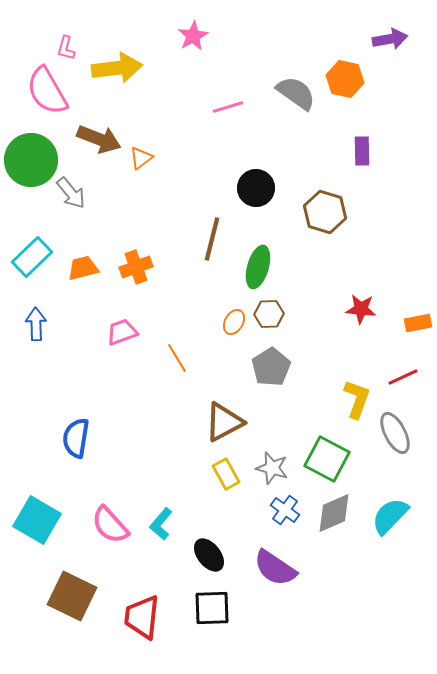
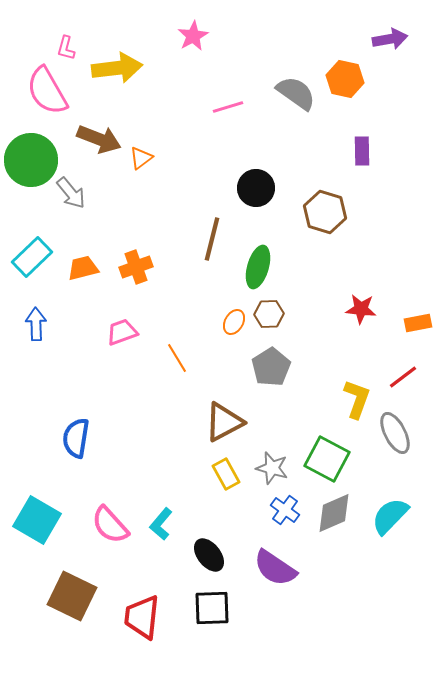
red line at (403, 377): rotated 12 degrees counterclockwise
